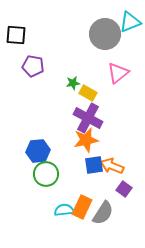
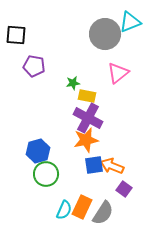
purple pentagon: moved 1 px right
yellow rectangle: moved 1 px left, 3 px down; rotated 18 degrees counterclockwise
blue hexagon: rotated 10 degrees counterclockwise
cyan semicircle: rotated 120 degrees clockwise
